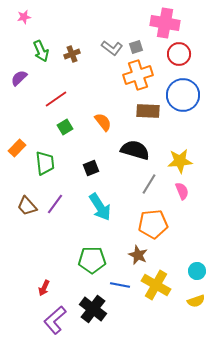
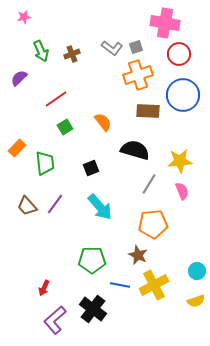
cyan arrow: rotated 8 degrees counterclockwise
yellow cross: moved 2 px left; rotated 32 degrees clockwise
